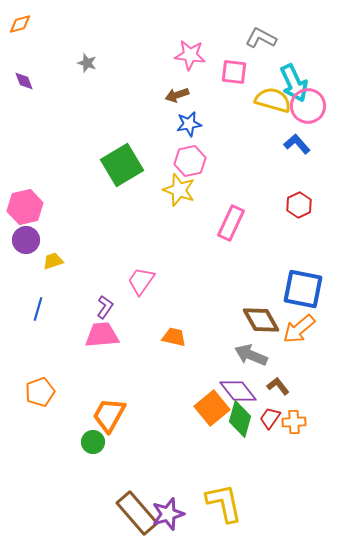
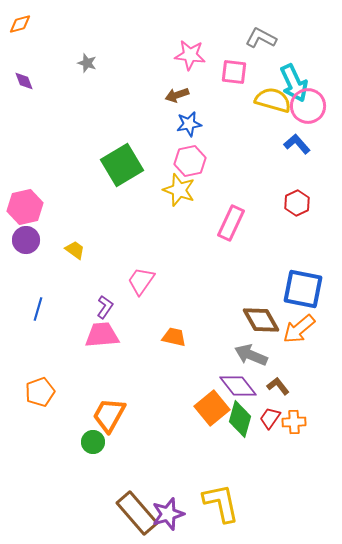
red hexagon at (299, 205): moved 2 px left, 2 px up
yellow trapezoid at (53, 261): moved 22 px right, 11 px up; rotated 55 degrees clockwise
purple diamond at (238, 391): moved 5 px up
yellow L-shape at (224, 503): moved 3 px left
